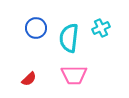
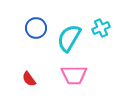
cyan semicircle: rotated 24 degrees clockwise
red semicircle: rotated 98 degrees clockwise
